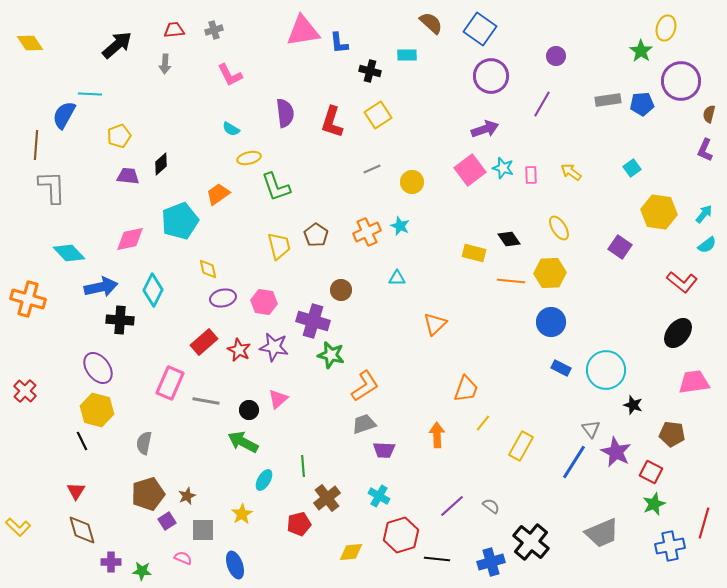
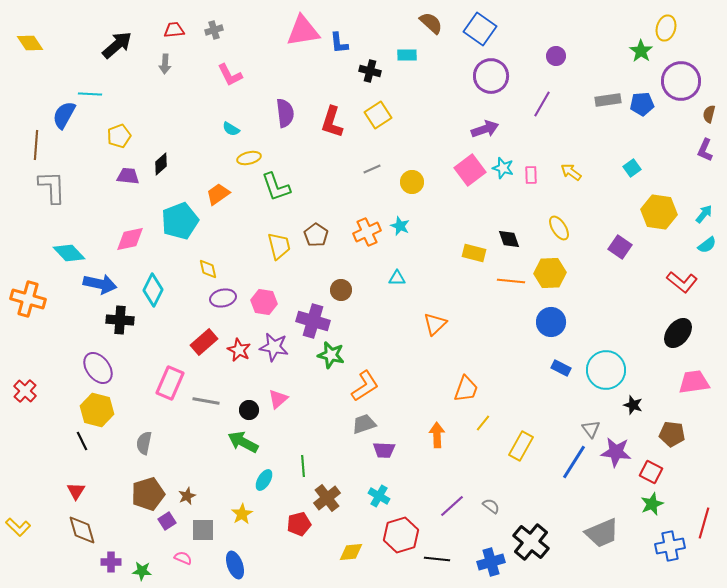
black diamond at (509, 239): rotated 15 degrees clockwise
blue arrow at (101, 287): moved 1 px left, 3 px up; rotated 24 degrees clockwise
purple star at (616, 452): rotated 20 degrees counterclockwise
green star at (654, 504): moved 2 px left
